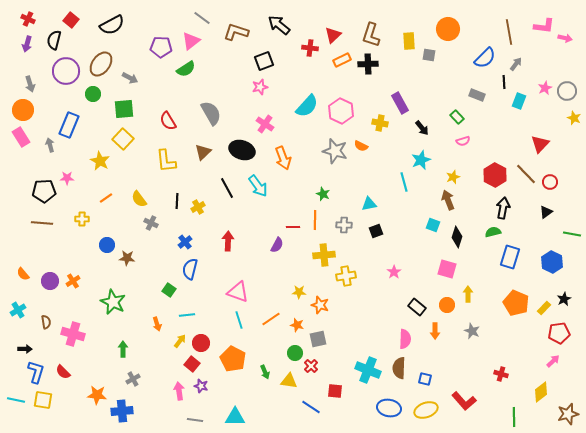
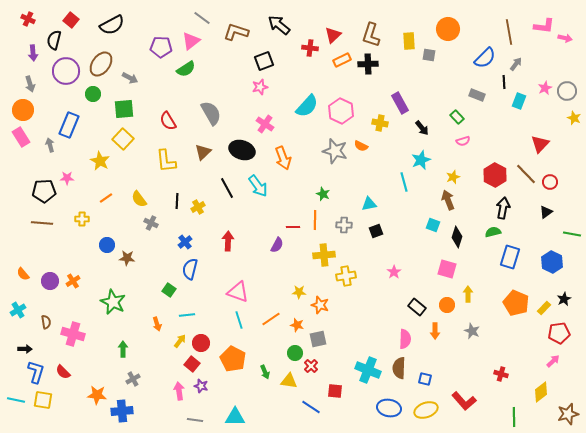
purple arrow at (27, 44): moved 6 px right, 9 px down; rotated 21 degrees counterclockwise
